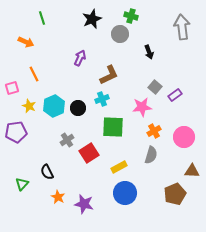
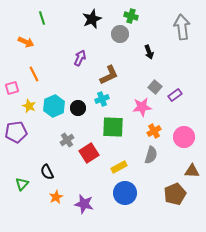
orange star: moved 2 px left; rotated 16 degrees clockwise
